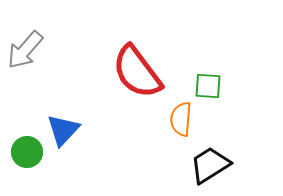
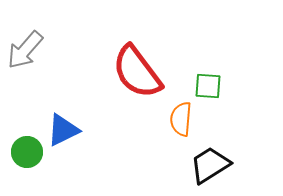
blue triangle: rotated 21 degrees clockwise
